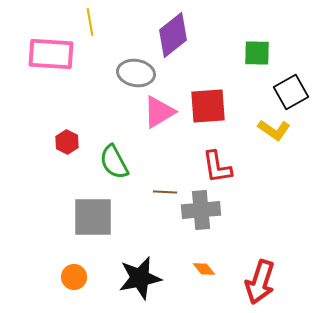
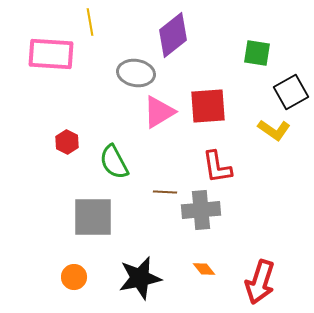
green square: rotated 8 degrees clockwise
